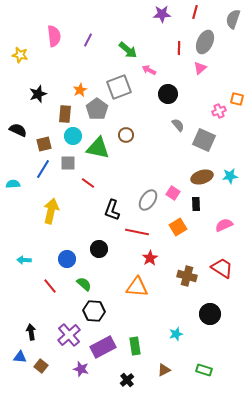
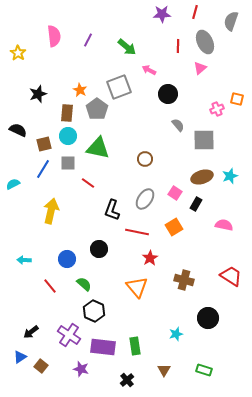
gray semicircle at (233, 19): moved 2 px left, 2 px down
gray ellipse at (205, 42): rotated 50 degrees counterclockwise
red line at (179, 48): moved 1 px left, 2 px up
green arrow at (128, 50): moved 1 px left, 3 px up
yellow star at (20, 55): moved 2 px left, 2 px up; rotated 21 degrees clockwise
orange star at (80, 90): rotated 16 degrees counterclockwise
pink cross at (219, 111): moved 2 px left, 2 px up
brown rectangle at (65, 114): moved 2 px right, 1 px up
brown circle at (126, 135): moved 19 px right, 24 px down
cyan circle at (73, 136): moved 5 px left
gray square at (204, 140): rotated 25 degrees counterclockwise
cyan star at (230, 176): rotated 14 degrees counterclockwise
cyan semicircle at (13, 184): rotated 24 degrees counterclockwise
pink square at (173, 193): moved 2 px right
gray ellipse at (148, 200): moved 3 px left, 1 px up
black rectangle at (196, 204): rotated 32 degrees clockwise
pink semicircle at (224, 225): rotated 36 degrees clockwise
orange square at (178, 227): moved 4 px left
red trapezoid at (222, 268): moved 9 px right, 8 px down
brown cross at (187, 276): moved 3 px left, 4 px down
orange triangle at (137, 287): rotated 45 degrees clockwise
black hexagon at (94, 311): rotated 20 degrees clockwise
black circle at (210, 314): moved 2 px left, 4 px down
black arrow at (31, 332): rotated 119 degrees counterclockwise
purple cross at (69, 335): rotated 15 degrees counterclockwise
purple rectangle at (103, 347): rotated 35 degrees clockwise
blue triangle at (20, 357): rotated 40 degrees counterclockwise
brown triangle at (164, 370): rotated 32 degrees counterclockwise
